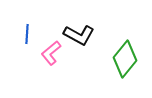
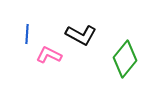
black L-shape: moved 2 px right
pink L-shape: moved 2 px left, 2 px down; rotated 65 degrees clockwise
